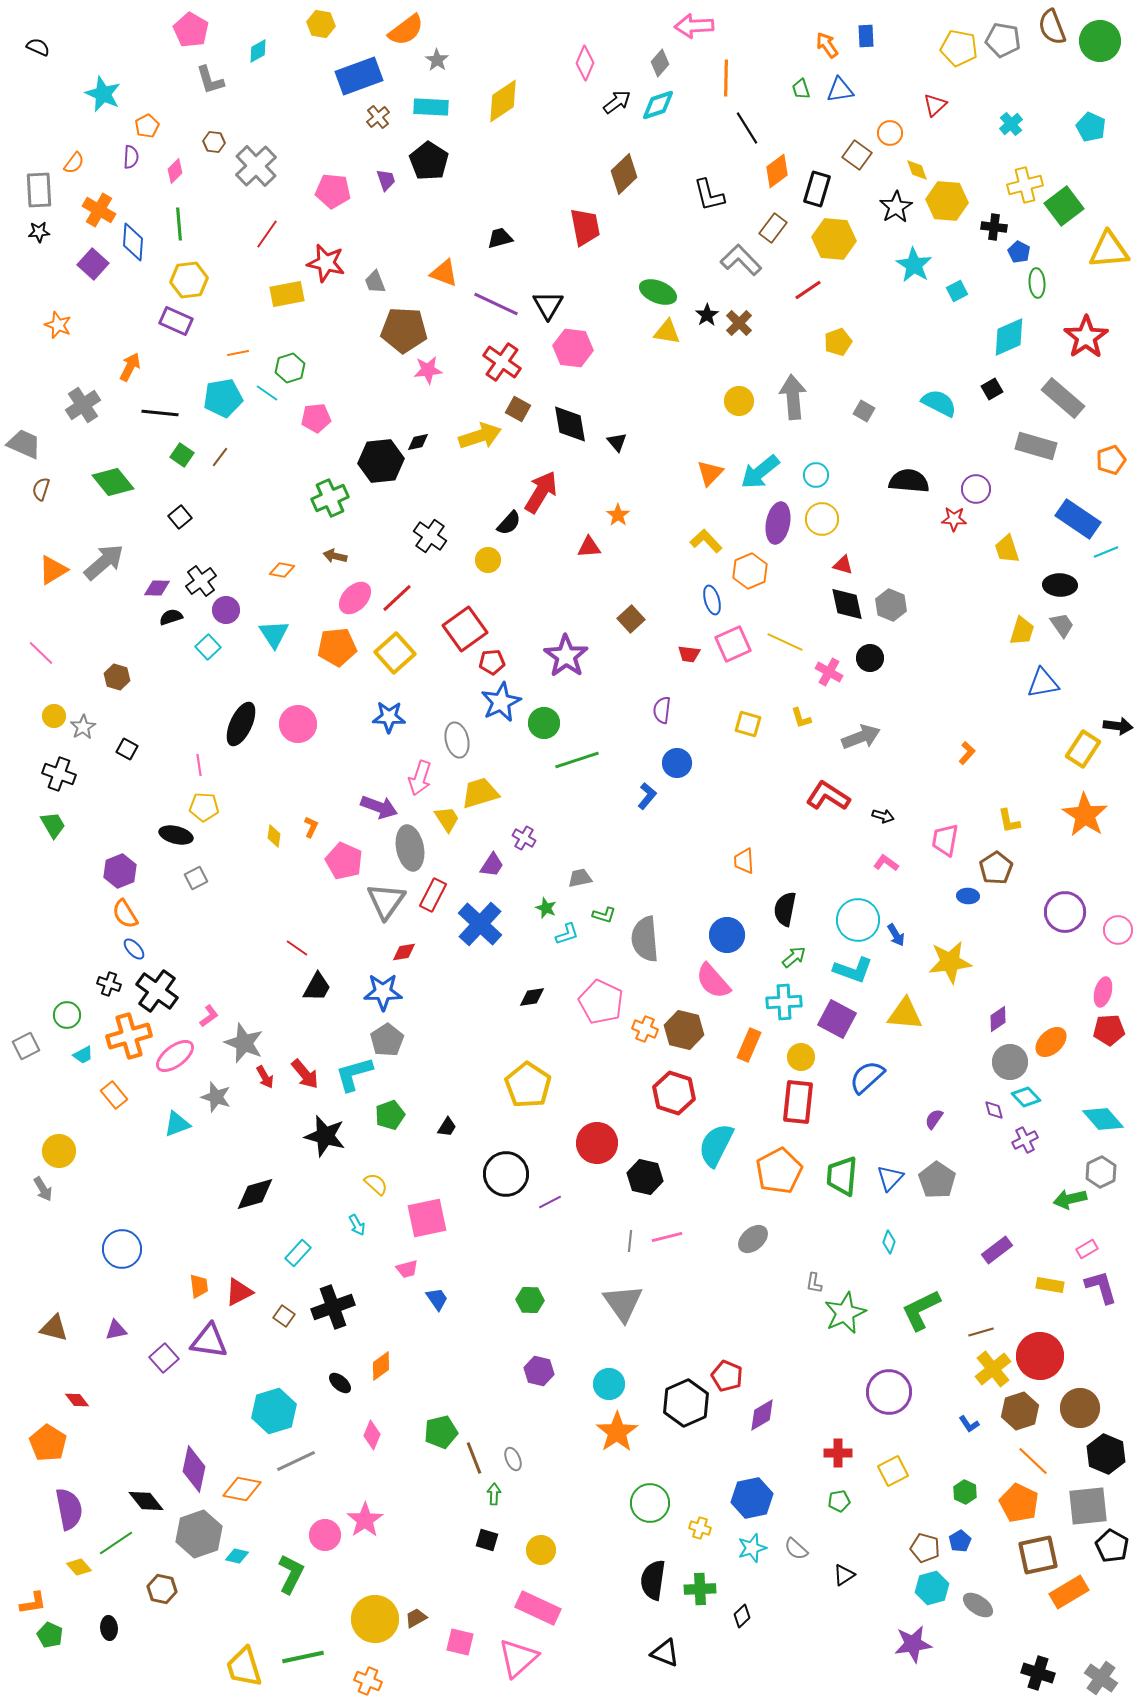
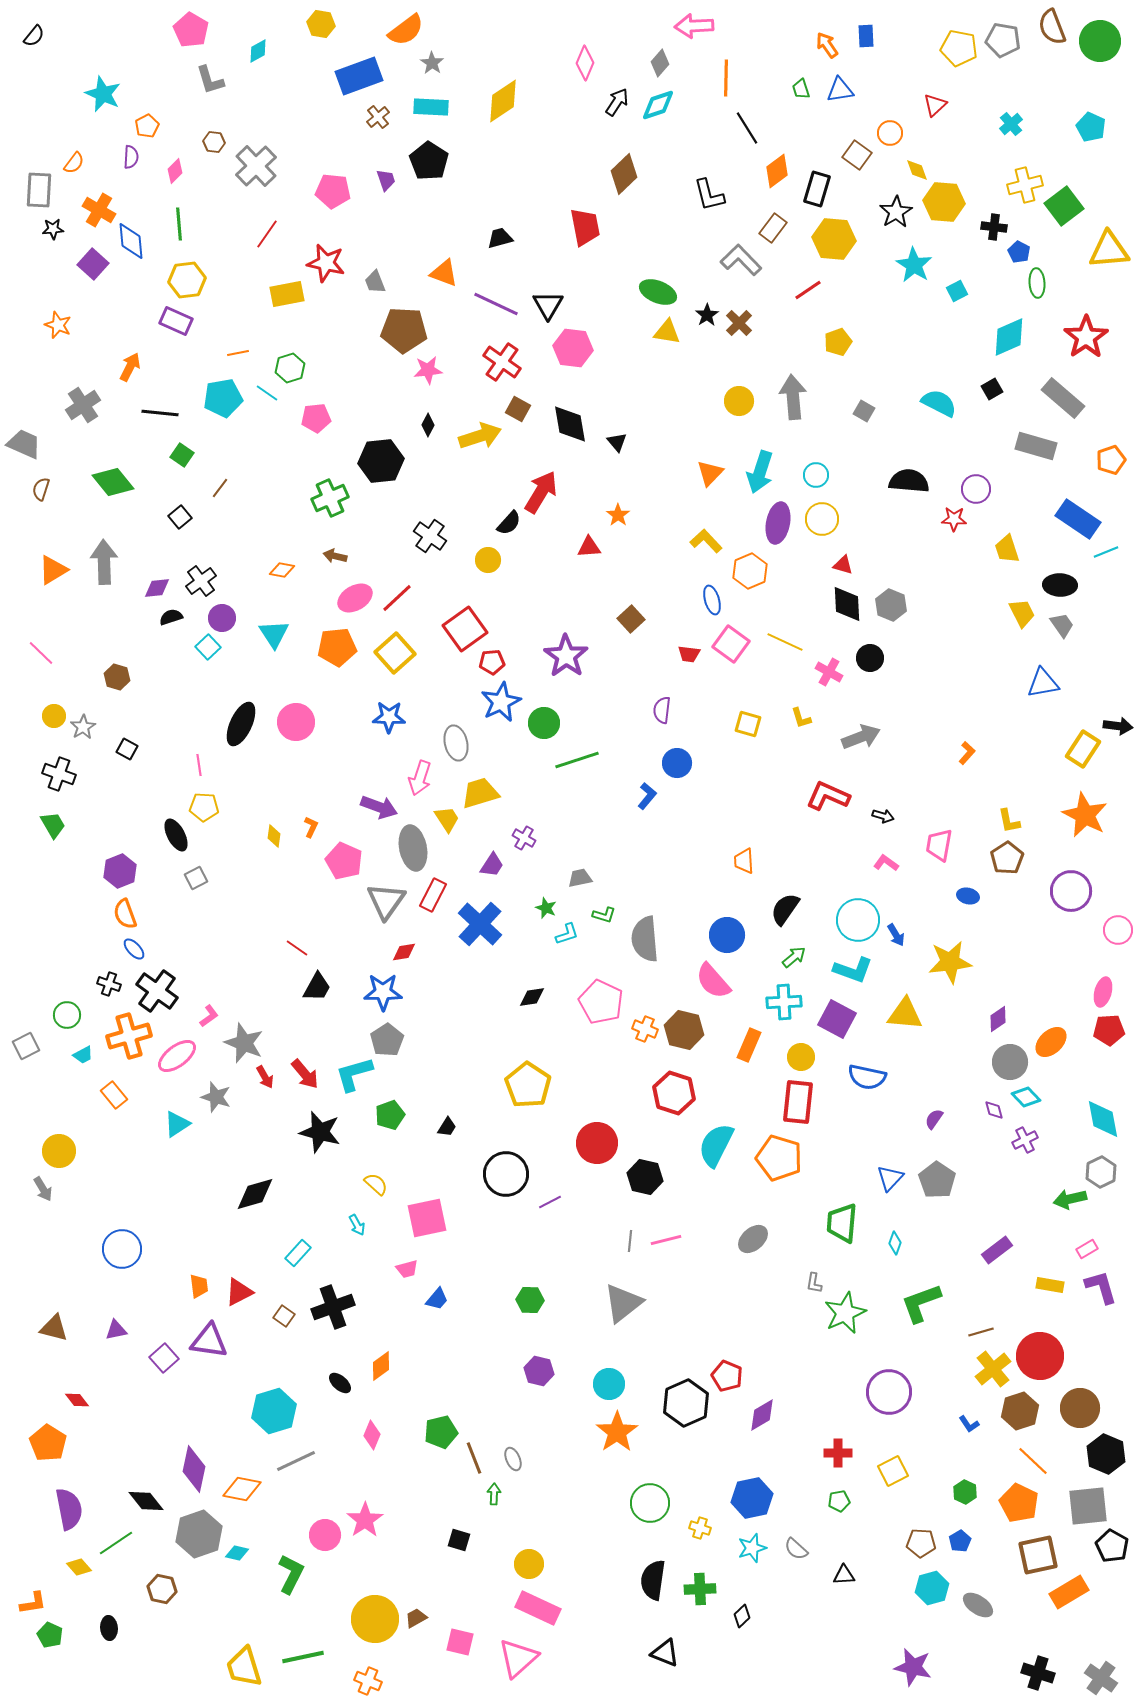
black semicircle at (38, 47): moved 4 px left, 11 px up; rotated 105 degrees clockwise
gray star at (437, 60): moved 5 px left, 3 px down
black arrow at (617, 102): rotated 20 degrees counterclockwise
gray rectangle at (39, 190): rotated 6 degrees clockwise
yellow hexagon at (947, 201): moved 3 px left, 1 px down
black star at (896, 207): moved 5 px down
black star at (39, 232): moved 14 px right, 3 px up
blue diamond at (133, 242): moved 2 px left, 1 px up; rotated 9 degrees counterclockwise
yellow hexagon at (189, 280): moved 2 px left
black diamond at (418, 442): moved 10 px right, 17 px up; rotated 50 degrees counterclockwise
brown line at (220, 457): moved 31 px down
cyan arrow at (760, 472): rotated 33 degrees counterclockwise
gray arrow at (104, 562): rotated 51 degrees counterclockwise
purple diamond at (157, 588): rotated 8 degrees counterclockwise
pink ellipse at (355, 598): rotated 16 degrees clockwise
black diamond at (847, 604): rotated 9 degrees clockwise
purple circle at (226, 610): moved 4 px left, 8 px down
yellow trapezoid at (1022, 631): moved 18 px up; rotated 44 degrees counterclockwise
pink square at (733, 644): moved 2 px left; rotated 30 degrees counterclockwise
pink circle at (298, 724): moved 2 px left, 2 px up
gray ellipse at (457, 740): moved 1 px left, 3 px down
red L-shape at (828, 796): rotated 9 degrees counterclockwise
orange star at (1085, 815): rotated 6 degrees counterclockwise
black ellipse at (176, 835): rotated 48 degrees clockwise
pink trapezoid at (945, 840): moved 6 px left, 5 px down
gray ellipse at (410, 848): moved 3 px right
brown pentagon at (996, 868): moved 11 px right, 10 px up
blue ellipse at (968, 896): rotated 10 degrees clockwise
black semicircle at (785, 909): rotated 24 degrees clockwise
purple circle at (1065, 912): moved 6 px right, 21 px up
orange semicircle at (125, 914): rotated 12 degrees clockwise
pink ellipse at (175, 1056): moved 2 px right
blue semicircle at (867, 1077): rotated 126 degrees counterclockwise
cyan diamond at (1103, 1119): rotated 30 degrees clockwise
cyan triangle at (177, 1124): rotated 12 degrees counterclockwise
black star at (325, 1136): moved 5 px left, 4 px up
orange pentagon at (779, 1171): moved 13 px up; rotated 27 degrees counterclockwise
green trapezoid at (842, 1176): moved 47 px down
pink line at (667, 1237): moved 1 px left, 3 px down
cyan diamond at (889, 1242): moved 6 px right, 1 px down
blue trapezoid at (437, 1299): rotated 75 degrees clockwise
gray triangle at (623, 1303): rotated 27 degrees clockwise
green L-shape at (921, 1310): moved 7 px up; rotated 6 degrees clockwise
black square at (487, 1540): moved 28 px left
brown pentagon at (925, 1548): moved 4 px left, 5 px up; rotated 12 degrees counterclockwise
yellow circle at (541, 1550): moved 12 px left, 14 px down
cyan diamond at (237, 1556): moved 3 px up
black triangle at (844, 1575): rotated 30 degrees clockwise
purple star at (913, 1644): moved 23 px down; rotated 21 degrees clockwise
